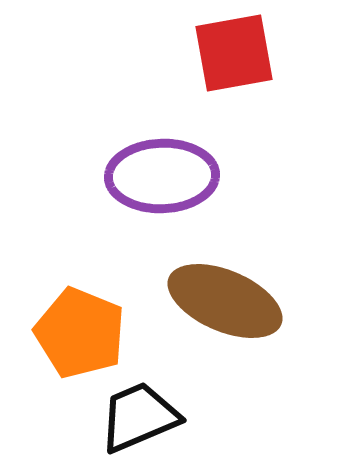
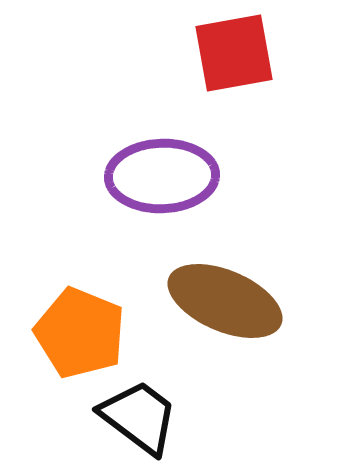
black trapezoid: rotated 60 degrees clockwise
